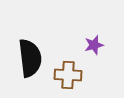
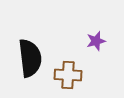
purple star: moved 2 px right, 4 px up
